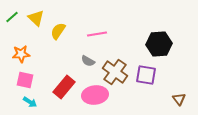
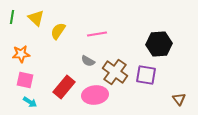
green line: rotated 40 degrees counterclockwise
